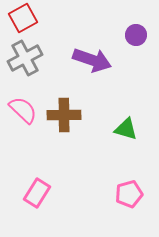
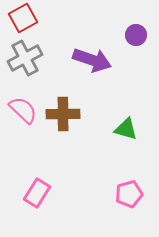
brown cross: moved 1 px left, 1 px up
